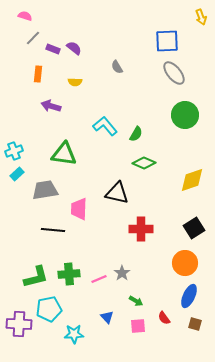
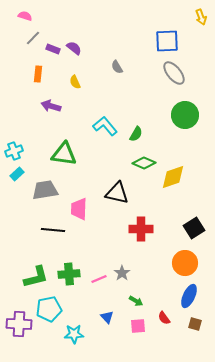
yellow semicircle: rotated 64 degrees clockwise
yellow diamond: moved 19 px left, 3 px up
